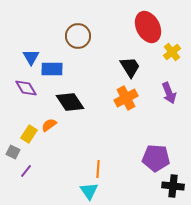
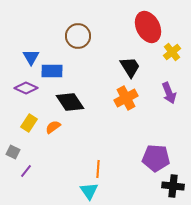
blue rectangle: moved 2 px down
purple diamond: rotated 35 degrees counterclockwise
orange semicircle: moved 4 px right, 2 px down
yellow rectangle: moved 11 px up
